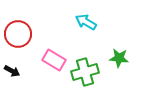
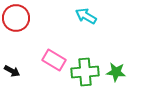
cyan arrow: moved 6 px up
red circle: moved 2 px left, 16 px up
green star: moved 3 px left, 14 px down
green cross: rotated 12 degrees clockwise
